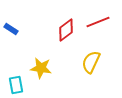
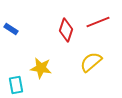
red diamond: rotated 35 degrees counterclockwise
yellow semicircle: rotated 25 degrees clockwise
